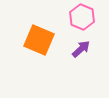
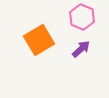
orange square: rotated 36 degrees clockwise
